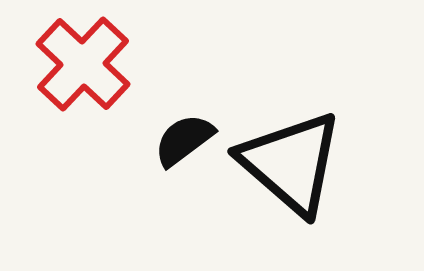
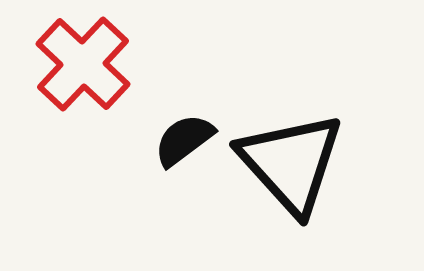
black triangle: rotated 7 degrees clockwise
